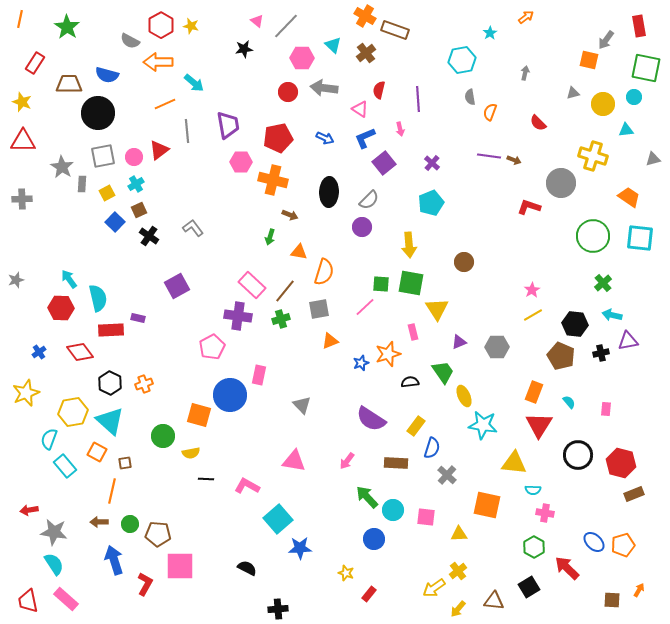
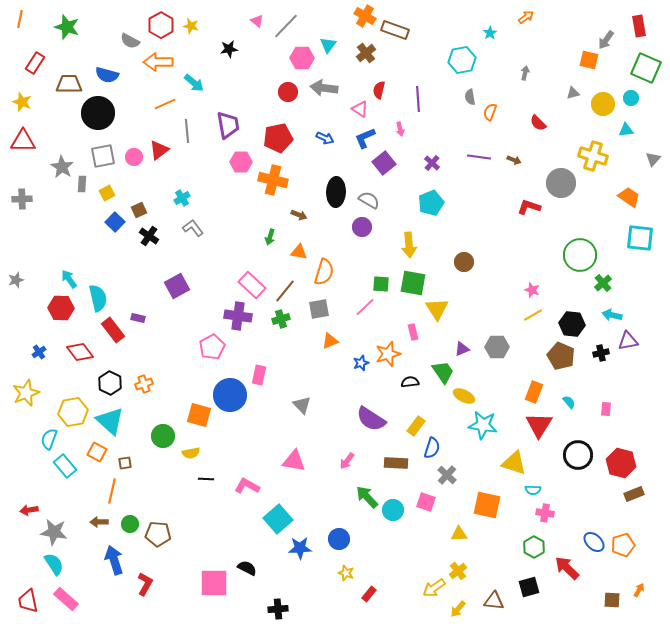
green star at (67, 27): rotated 15 degrees counterclockwise
cyan triangle at (333, 45): moved 5 px left; rotated 24 degrees clockwise
black star at (244, 49): moved 15 px left
green square at (646, 68): rotated 12 degrees clockwise
cyan circle at (634, 97): moved 3 px left, 1 px down
purple line at (489, 156): moved 10 px left, 1 px down
gray triangle at (653, 159): rotated 35 degrees counterclockwise
cyan cross at (136, 184): moved 46 px right, 14 px down
black ellipse at (329, 192): moved 7 px right
gray semicircle at (369, 200): rotated 105 degrees counterclockwise
brown arrow at (290, 215): moved 9 px right
green circle at (593, 236): moved 13 px left, 19 px down
green square at (411, 283): moved 2 px right
pink star at (532, 290): rotated 21 degrees counterclockwise
black hexagon at (575, 324): moved 3 px left
red rectangle at (111, 330): moved 2 px right; rotated 55 degrees clockwise
purple triangle at (459, 342): moved 3 px right, 7 px down
yellow ellipse at (464, 396): rotated 40 degrees counterclockwise
yellow triangle at (514, 463): rotated 12 degrees clockwise
pink square at (426, 517): moved 15 px up; rotated 12 degrees clockwise
blue circle at (374, 539): moved 35 px left
pink square at (180, 566): moved 34 px right, 17 px down
black square at (529, 587): rotated 15 degrees clockwise
